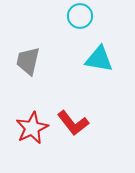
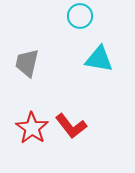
gray trapezoid: moved 1 px left, 2 px down
red L-shape: moved 2 px left, 3 px down
red star: rotated 12 degrees counterclockwise
